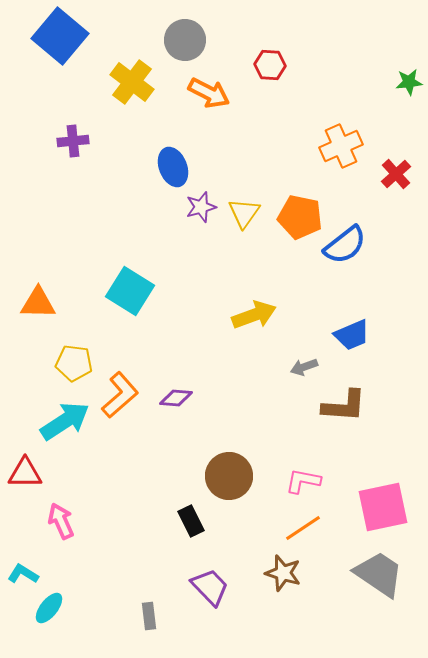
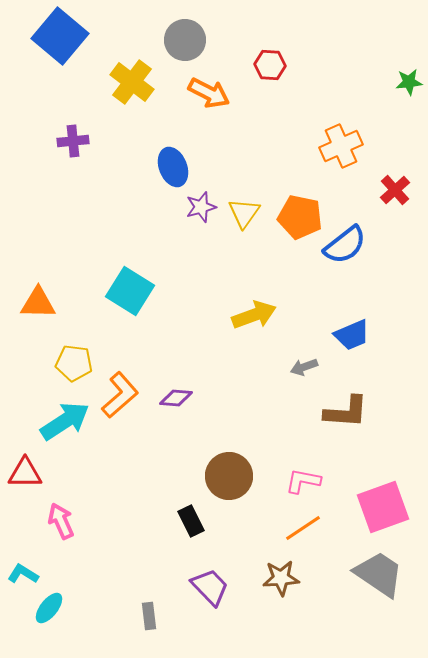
red cross: moved 1 px left, 16 px down
brown L-shape: moved 2 px right, 6 px down
pink square: rotated 8 degrees counterclockwise
brown star: moved 2 px left, 5 px down; rotated 21 degrees counterclockwise
